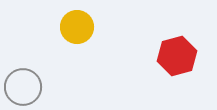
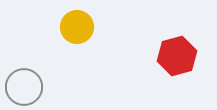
gray circle: moved 1 px right
